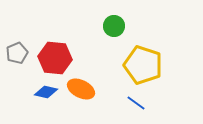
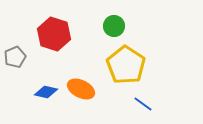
gray pentagon: moved 2 px left, 4 px down
red hexagon: moved 1 px left, 24 px up; rotated 12 degrees clockwise
yellow pentagon: moved 17 px left; rotated 15 degrees clockwise
blue line: moved 7 px right, 1 px down
